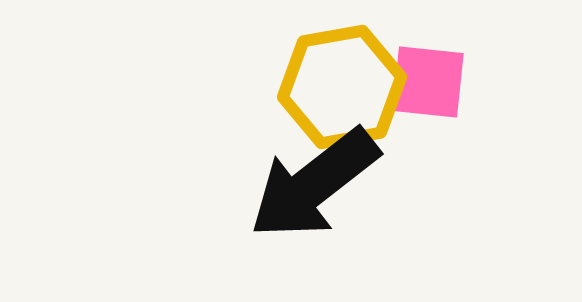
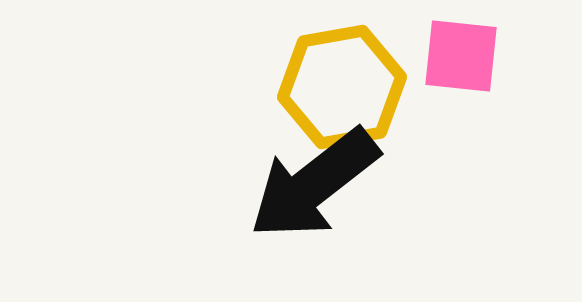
pink square: moved 33 px right, 26 px up
